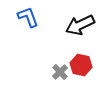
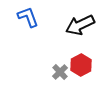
red hexagon: rotated 20 degrees clockwise
